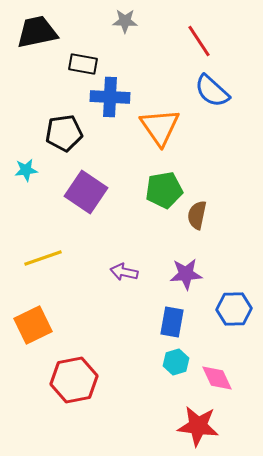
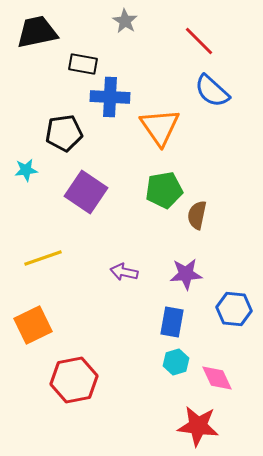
gray star: rotated 30 degrees clockwise
red line: rotated 12 degrees counterclockwise
blue hexagon: rotated 8 degrees clockwise
